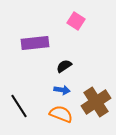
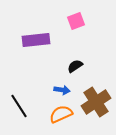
pink square: rotated 36 degrees clockwise
purple rectangle: moved 1 px right, 3 px up
black semicircle: moved 11 px right
orange semicircle: rotated 45 degrees counterclockwise
